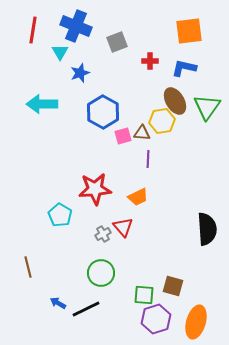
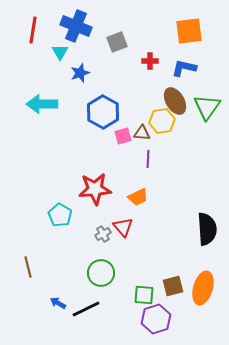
brown square: rotated 30 degrees counterclockwise
orange ellipse: moved 7 px right, 34 px up
